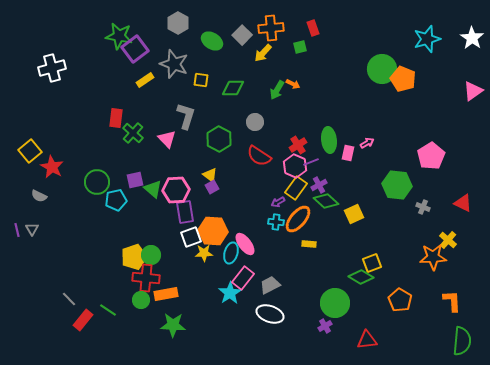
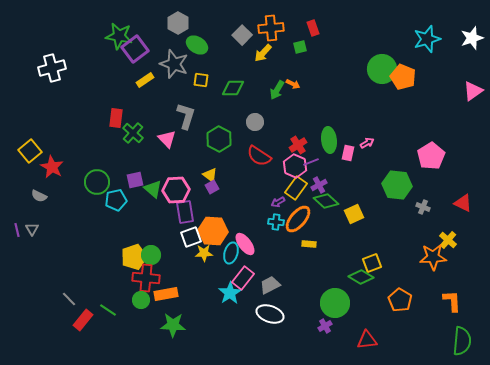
white star at (472, 38): rotated 20 degrees clockwise
green ellipse at (212, 41): moved 15 px left, 4 px down
orange pentagon at (403, 79): moved 2 px up
